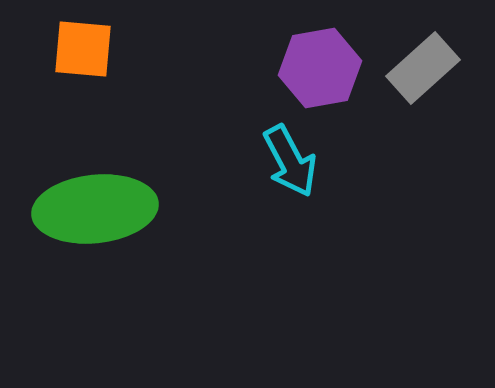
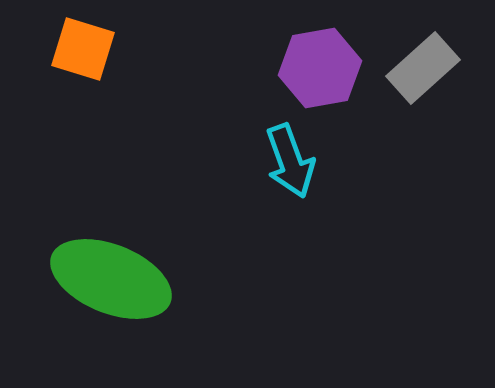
orange square: rotated 12 degrees clockwise
cyan arrow: rotated 8 degrees clockwise
green ellipse: moved 16 px right, 70 px down; rotated 28 degrees clockwise
